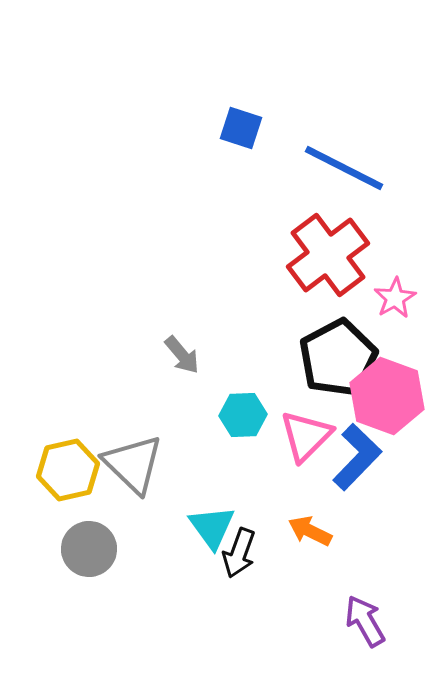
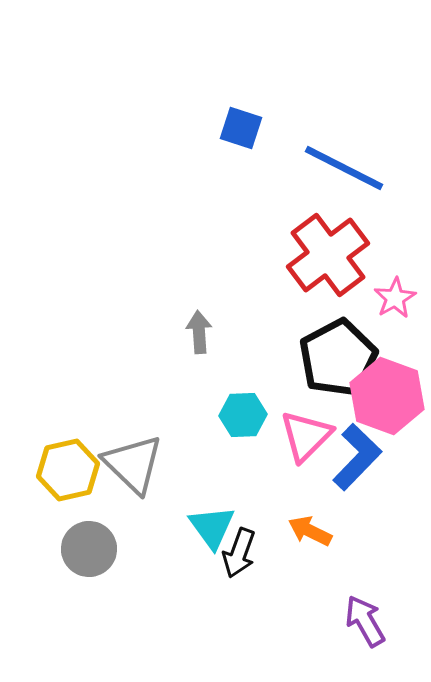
gray arrow: moved 17 px right, 23 px up; rotated 144 degrees counterclockwise
